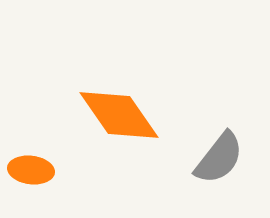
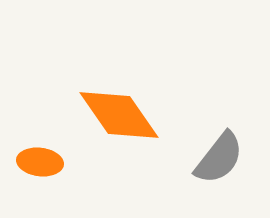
orange ellipse: moved 9 px right, 8 px up
